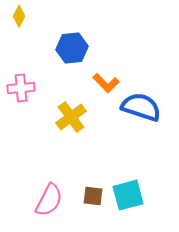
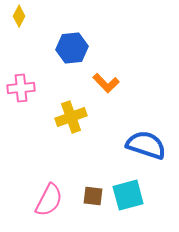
blue semicircle: moved 5 px right, 38 px down
yellow cross: rotated 16 degrees clockwise
